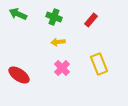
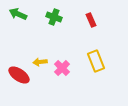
red rectangle: rotated 64 degrees counterclockwise
yellow arrow: moved 18 px left, 20 px down
yellow rectangle: moved 3 px left, 3 px up
